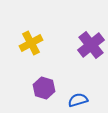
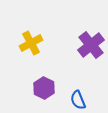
purple hexagon: rotated 10 degrees clockwise
blue semicircle: rotated 96 degrees counterclockwise
